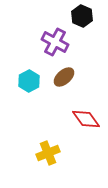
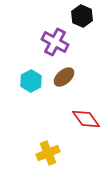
cyan hexagon: moved 2 px right
